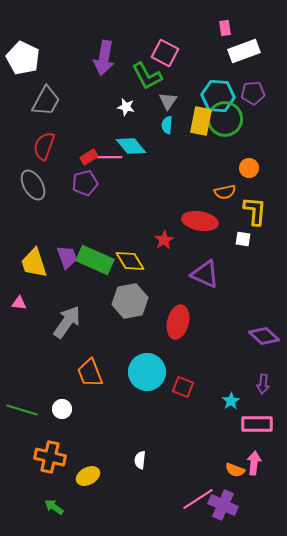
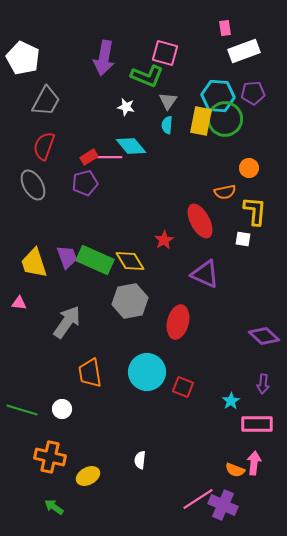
pink square at (165, 53): rotated 12 degrees counterclockwise
green L-shape at (147, 76): rotated 40 degrees counterclockwise
red ellipse at (200, 221): rotated 52 degrees clockwise
orange trapezoid at (90, 373): rotated 12 degrees clockwise
